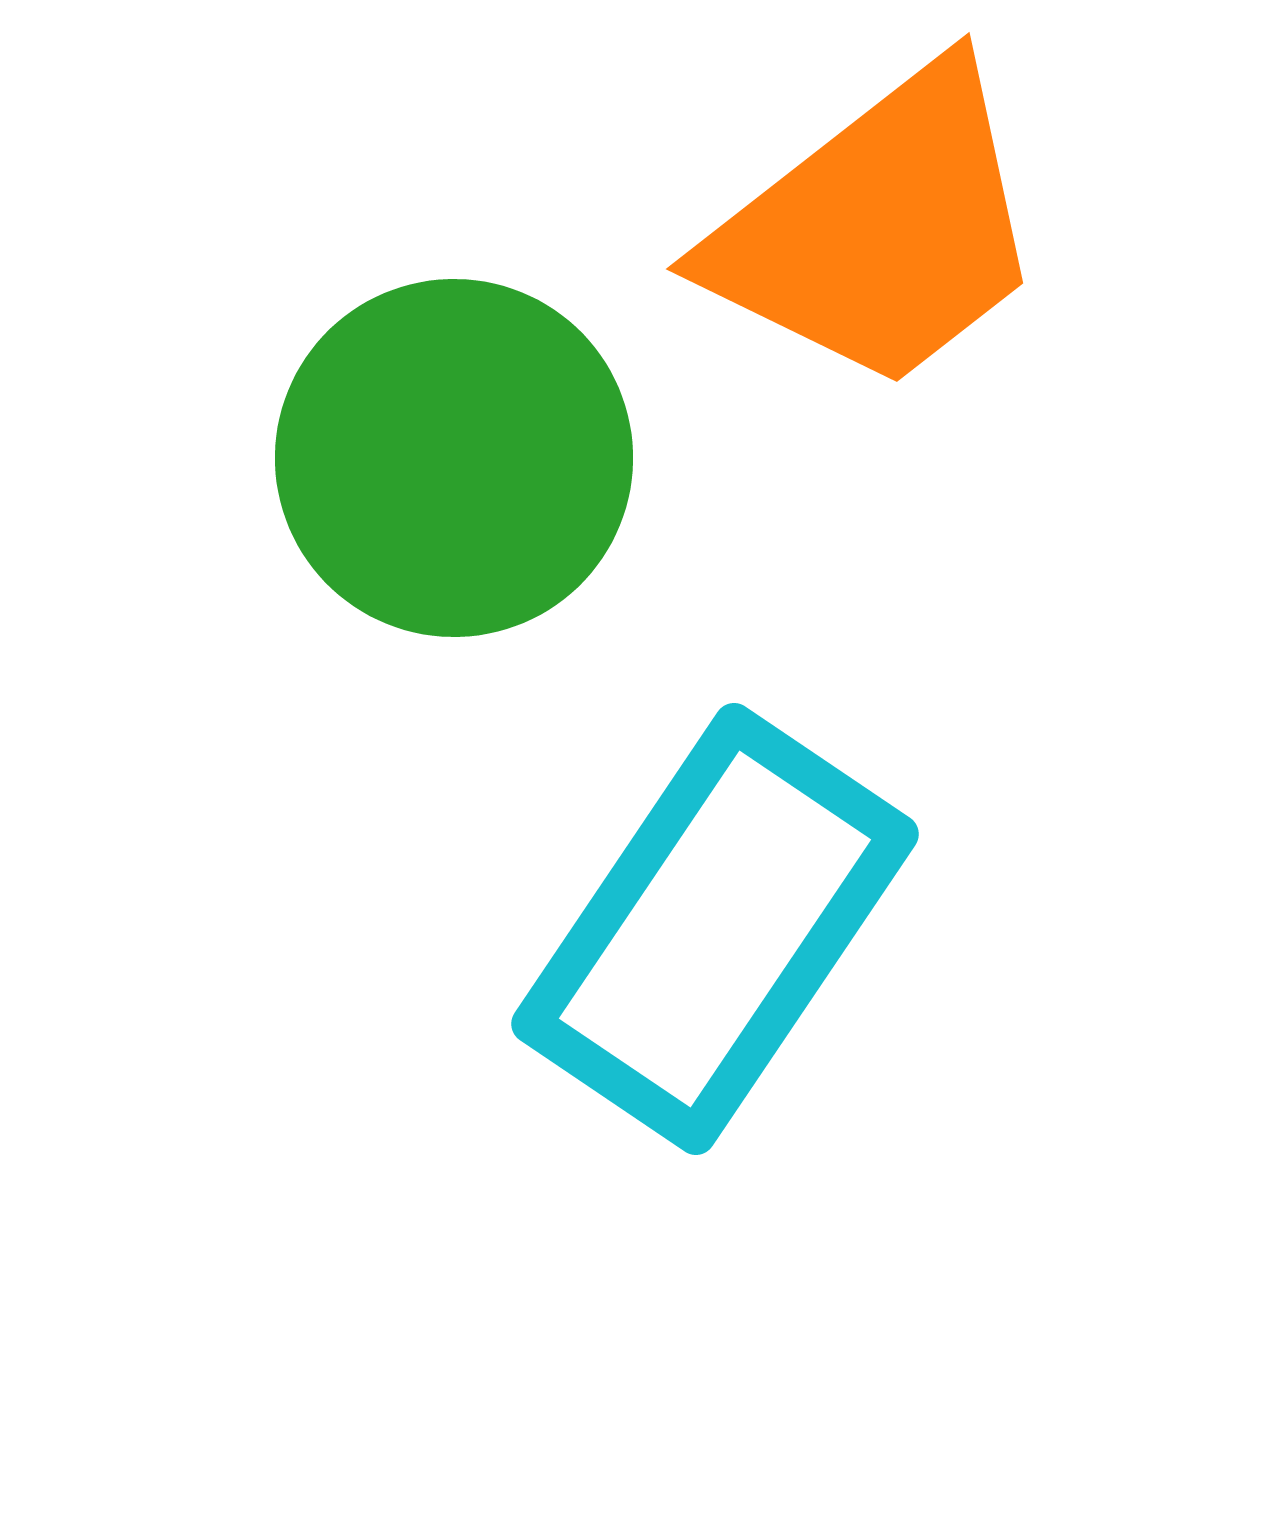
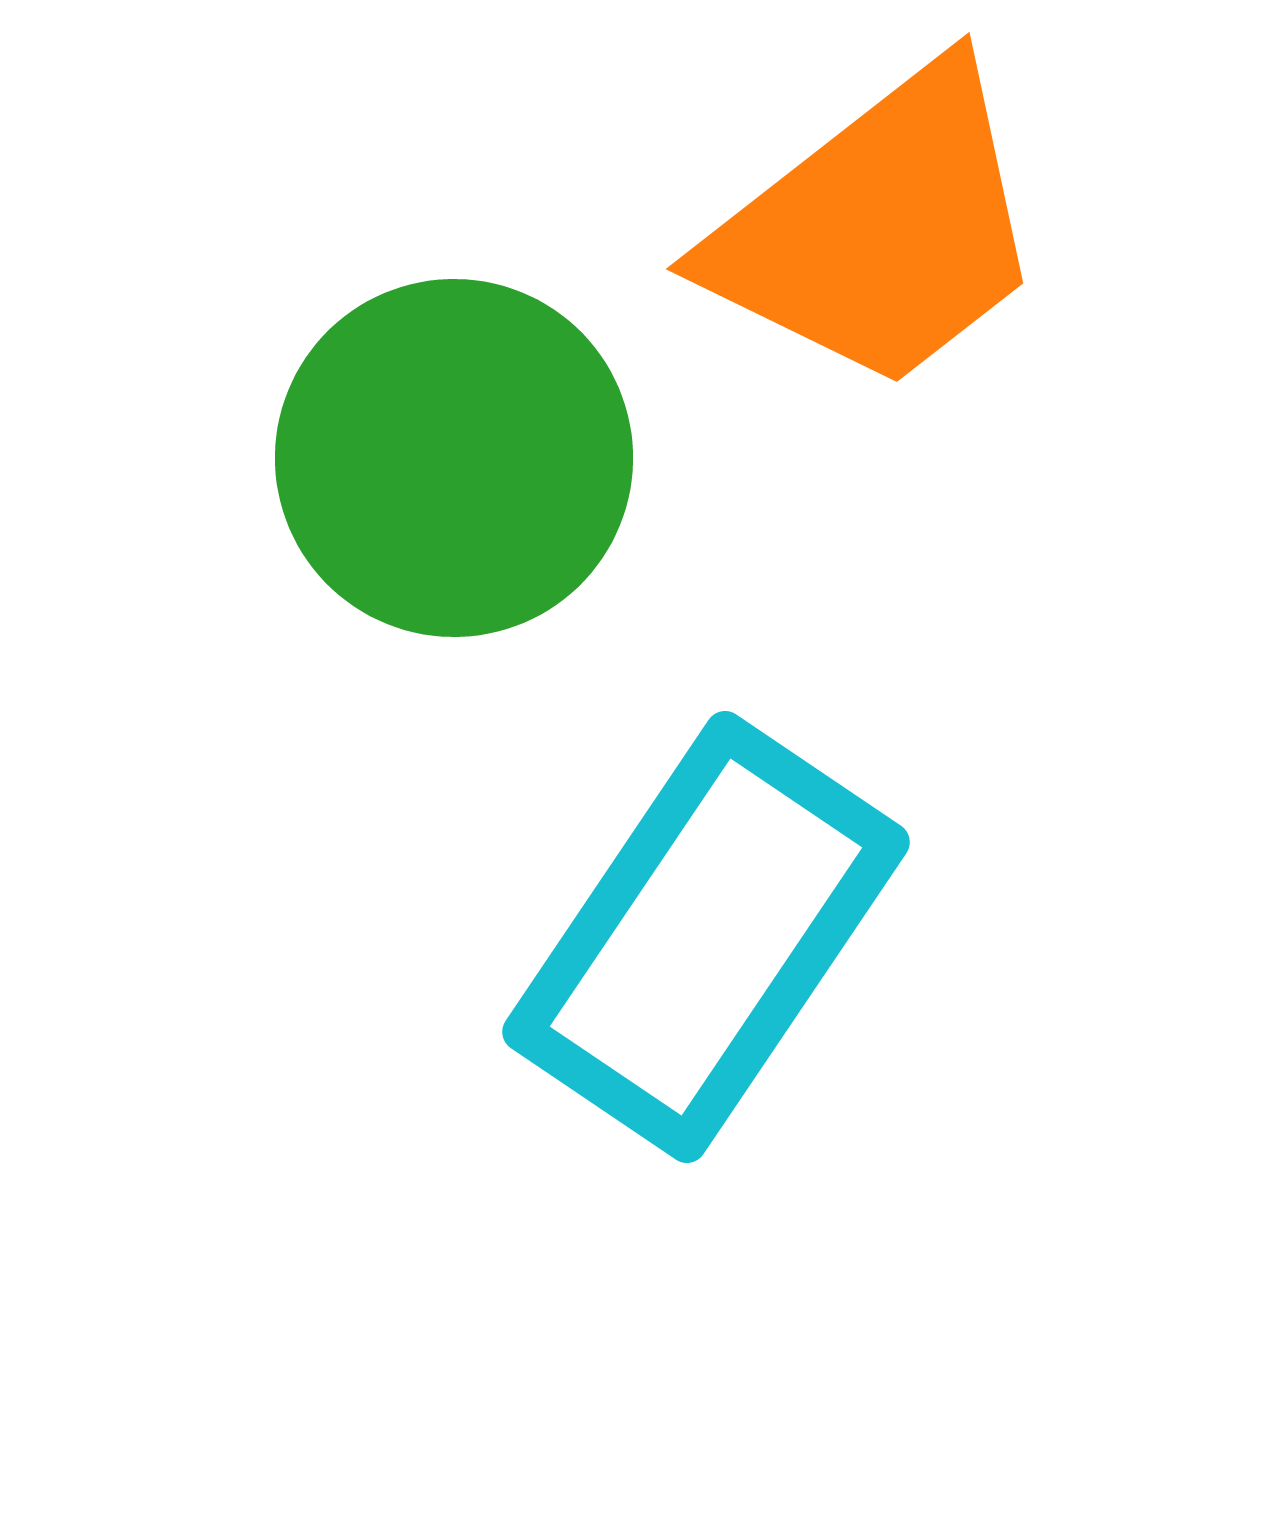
cyan rectangle: moved 9 px left, 8 px down
